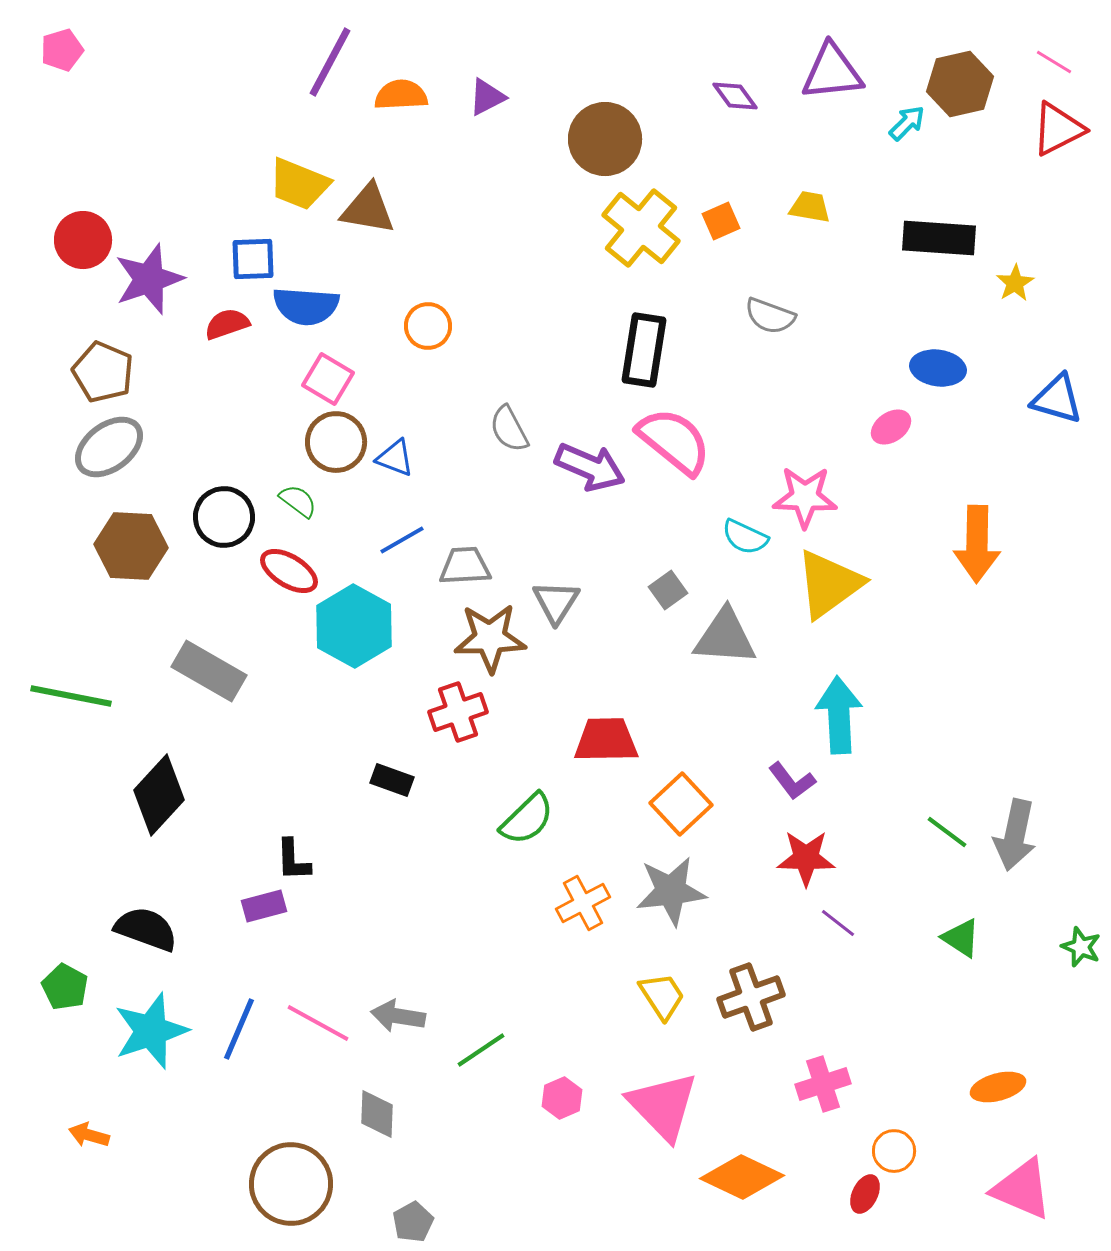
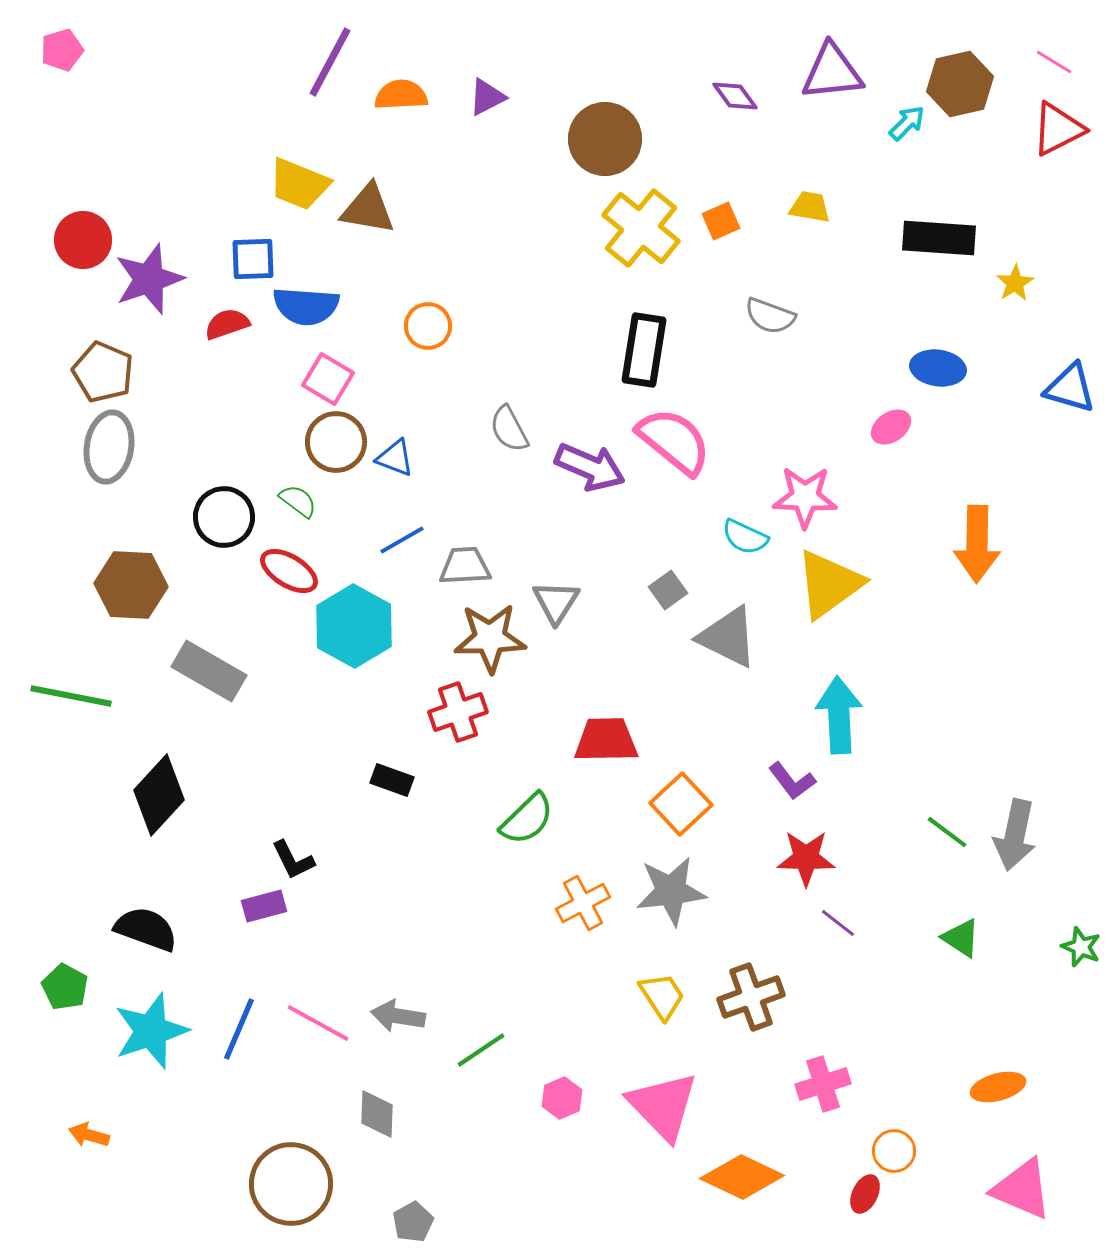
blue triangle at (1057, 399): moved 13 px right, 11 px up
gray ellipse at (109, 447): rotated 44 degrees counterclockwise
brown hexagon at (131, 546): moved 39 px down
gray triangle at (725, 637): moved 3 px right; rotated 22 degrees clockwise
black L-shape at (293, 860): rotated 24 degrees counterclockwise
